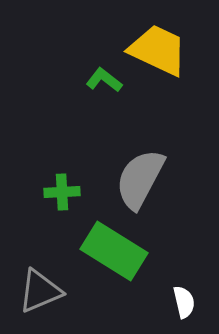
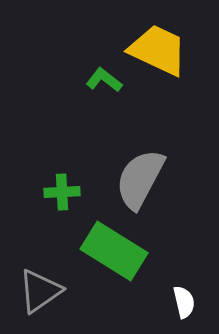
gray triangle: rotated 12 degrees counterclockwise
